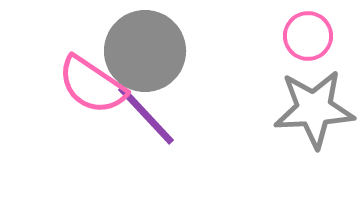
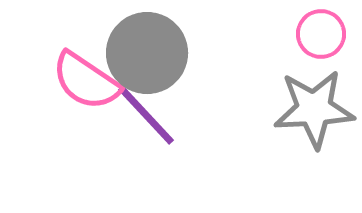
pink circle: moved 13 px right, 2 px up
gray circle: moved 2 px right, 2 px down
pink semicircle: moved 6 px left, 4 px up
